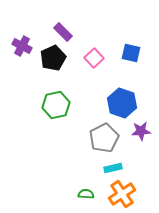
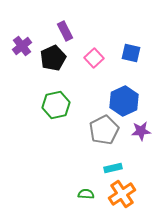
purple rectangle: moved 2 px right, 1 px up; rotated 18 degrees clockwise
purple cross: rotated 24 degrees clockwise
blue hexagon: moved 2 px right, 2 px up; rotated 16 degrees clockwise
gray pentagon: moved 8 px up
